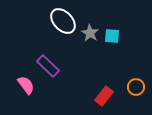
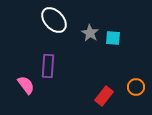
white ellipse: moved 9 px left, 1 px up
cyan square: moved 1 px right, 2 px down
purple rectangle: rotated 50 degrees clockwise
